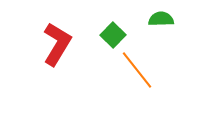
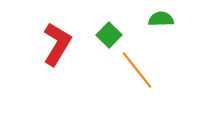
green square: moved 4 px left
